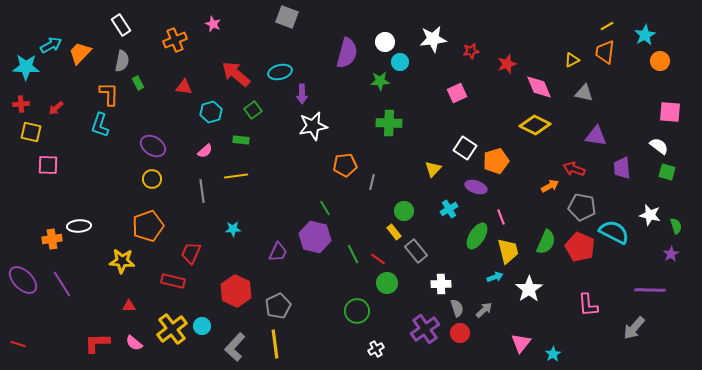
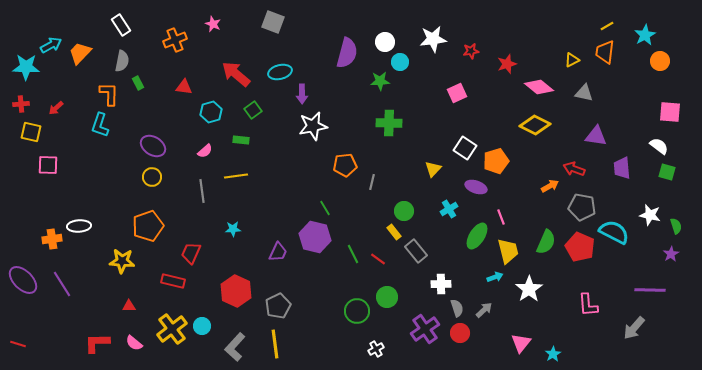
gray square at (287, 17): moved 14 px left, 5 px down
pink diamond at (539, 87): rotated 28 degrees counterclockwise
yellow circle at (152, 179): moved 2 px up
green circle at (387, 283): moved 14 px down
